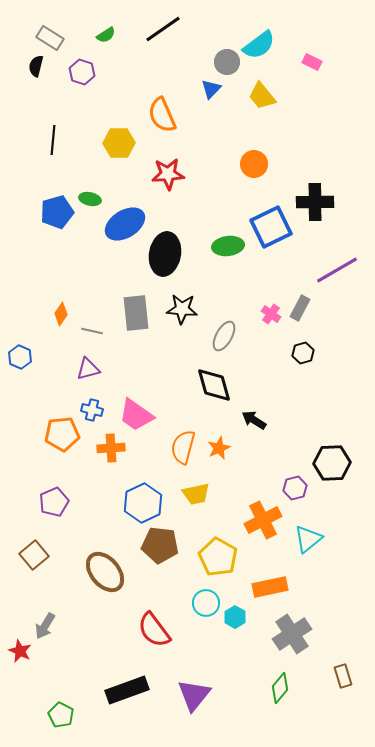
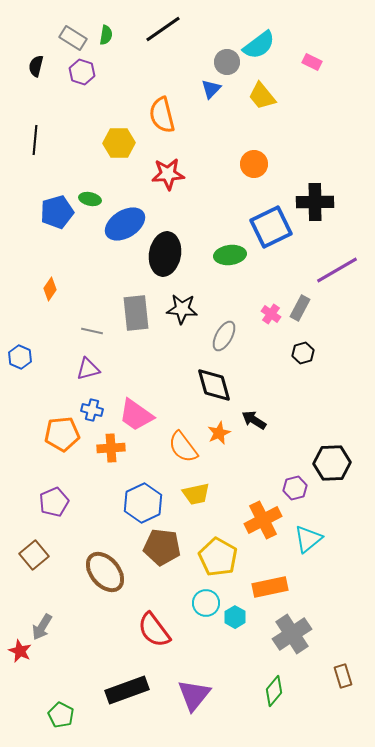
green semicircle at (106, 35): rotated 48 degrees counterclockwise
gray rectangle at (50, 38): moved 23 px right
orange semicircle at (162, 115): rotated 9 degrees clockwise
black line at (53, 140): moved 18 px left
green ellipse at (228, 246): moved 2 px right, 9 px down
orange diamond at (61, 314): moved 11 px left, 25 px up
orange semicircle at (183, 447): rotated 52 degrees counterclockwise
orange star at (219, 448): moved 15 px up
brown pentagon at (160, 545): moved 2 px right, 2 px down
gray arrow at (45, 626): moved 3 px left, 1 px down
green diamond at (280, 688): moved 6 px left, 3 px down
